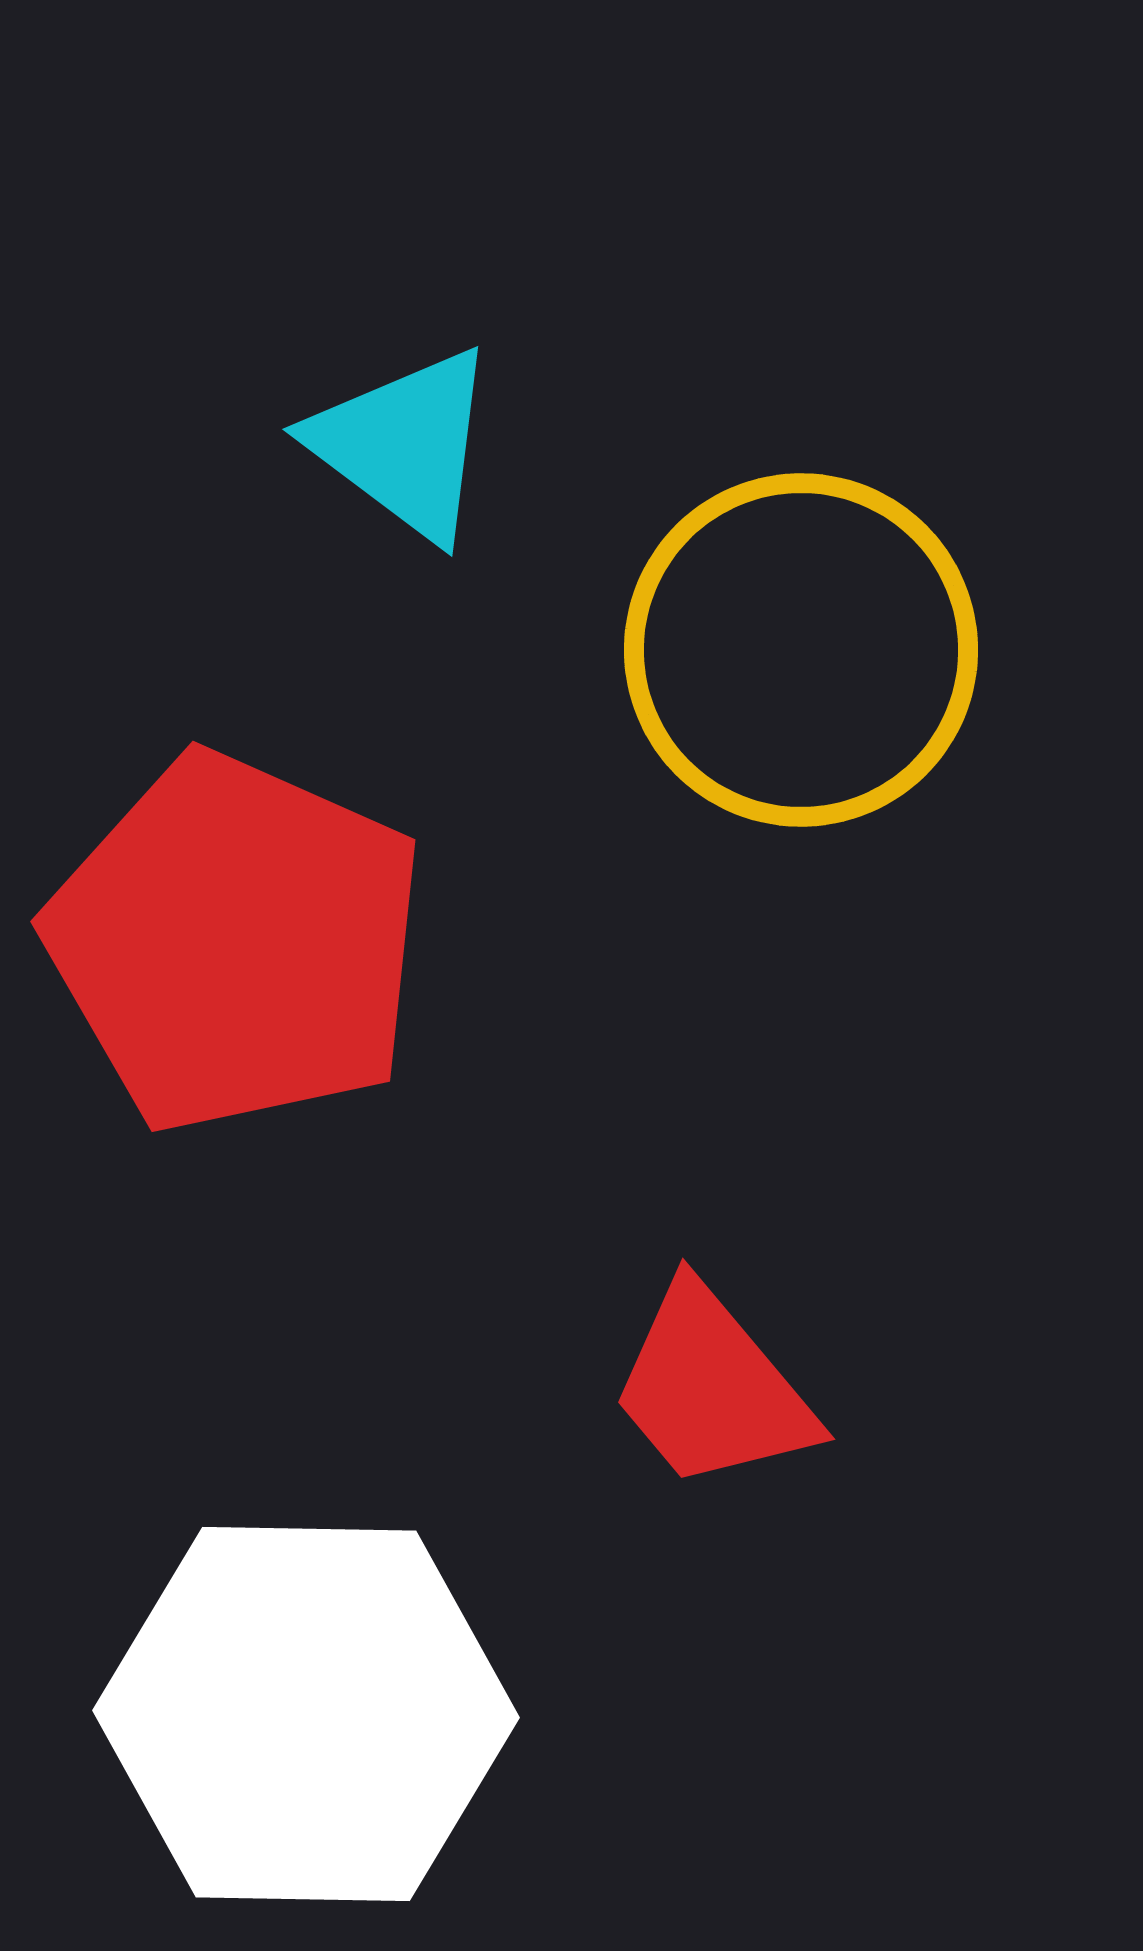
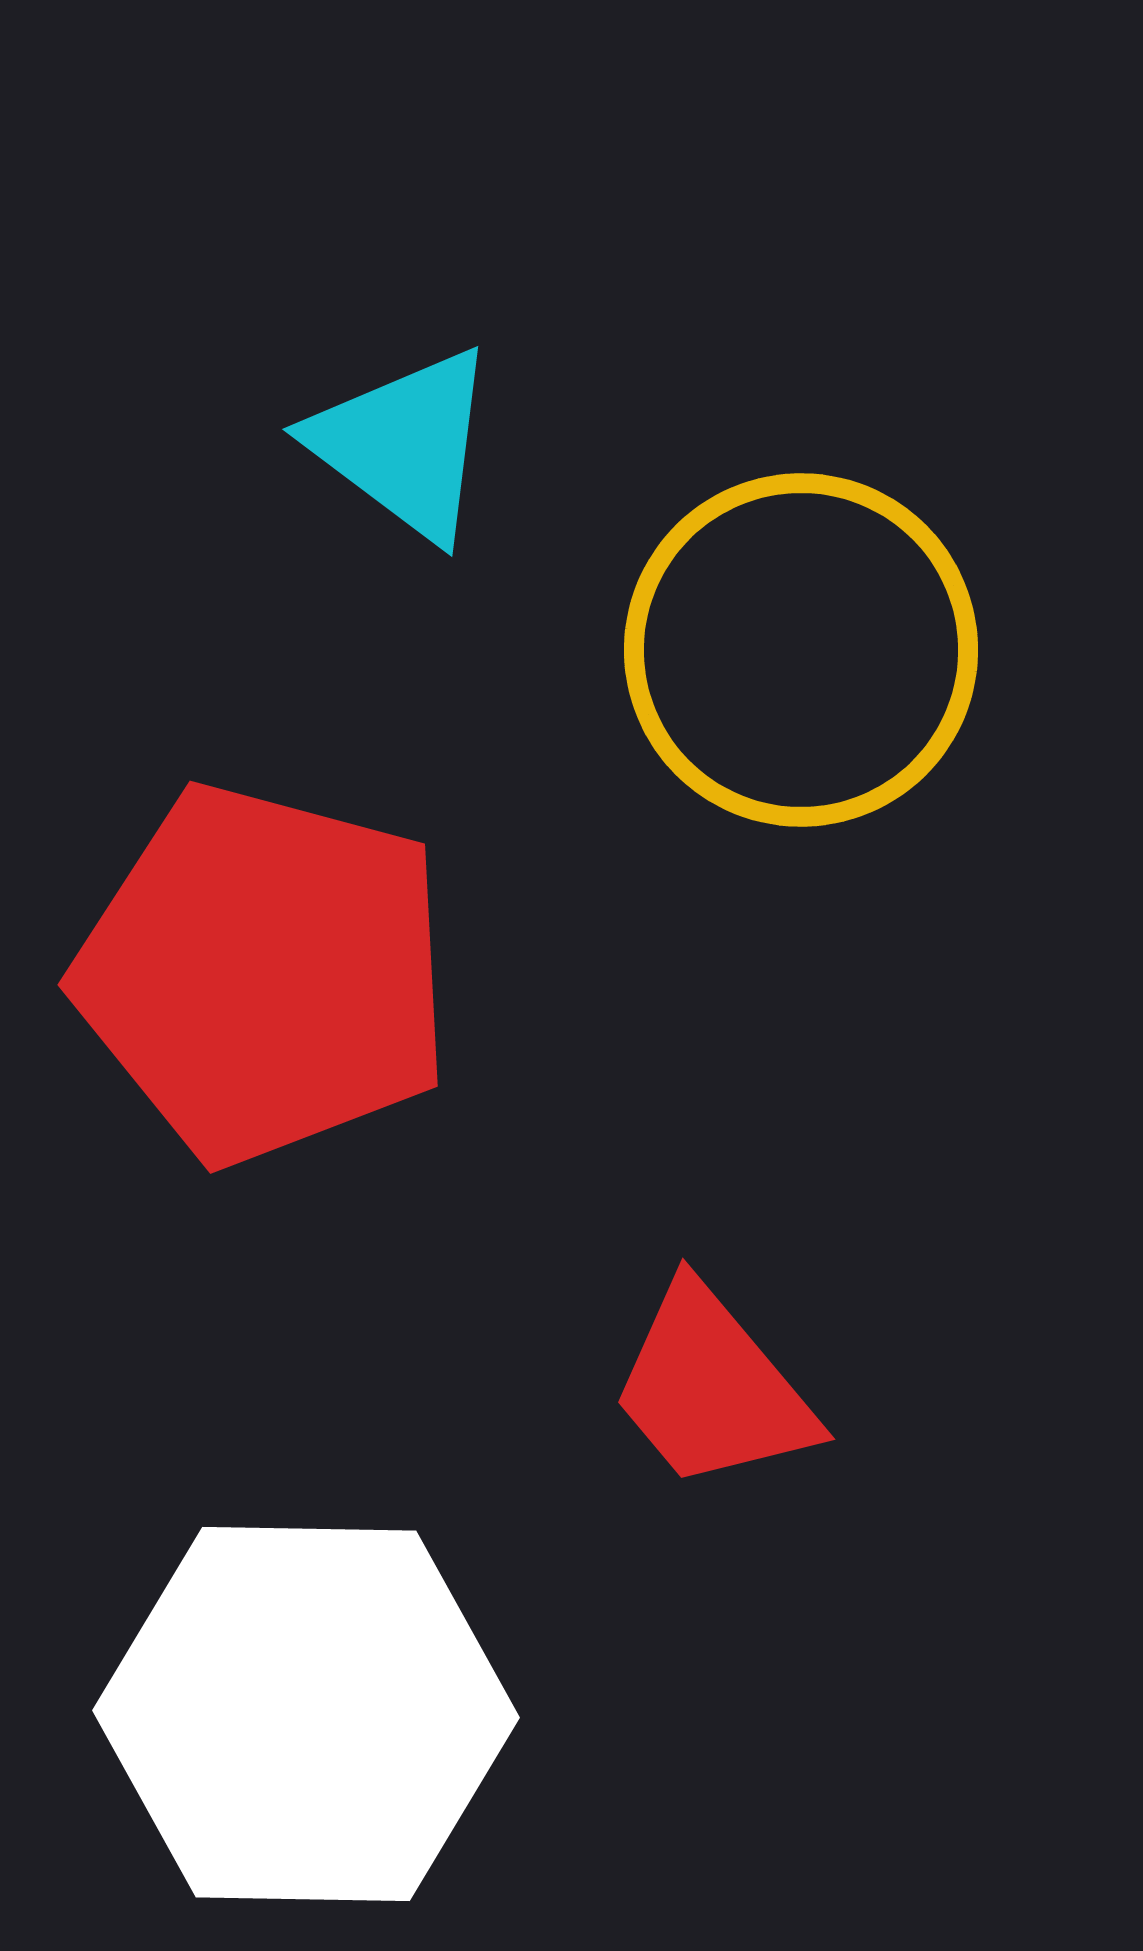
red pentagon: moved 28 px right, 31 px down; rotated 9 degrees counterclockwise
